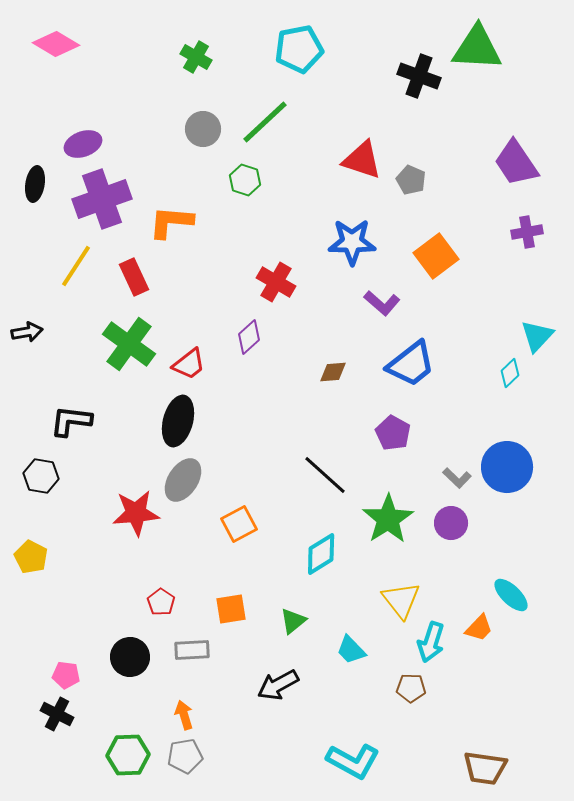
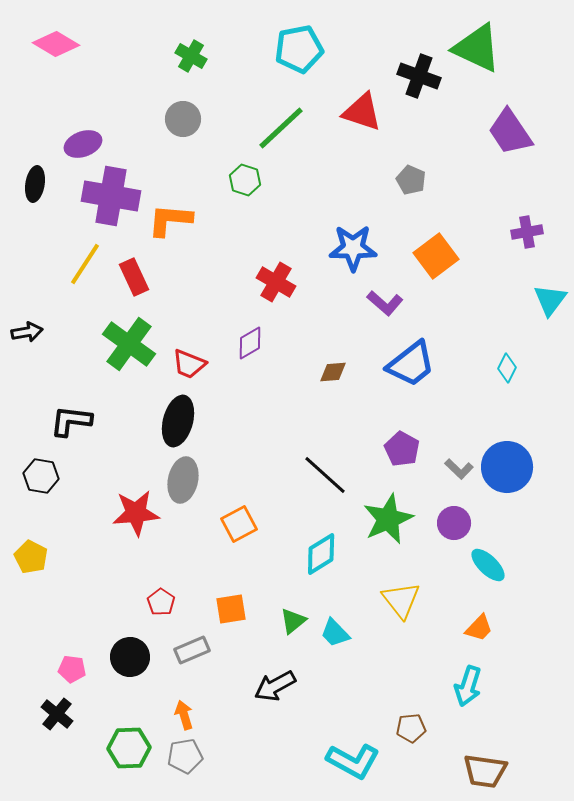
green triangle at (477, 48): rotated 22 degrees clockwise
green cross at (196, 57): moved 5 px left, 1 px up
green line at (265, 122): moved 16 px right, 6 px down
gray circle at (203, 129): moved 20 px left, 10 px up
red triangle at (362, 160): moved 48 px up
purple trapezoid at (516, 163): moved 6 px left, 31 px up
purple cross at (102, 199): moved 9 px right, 3 px up; rotated 30 degrees clockwise
orange L-shape at (171, 222): moved 1 px left, 2 px up
blue star at (352, 242): moved 1 px right, 6 px down
yellow line at (76, 266): moved 9 px right, 2 px up
purple L-shape at (382, 303): moved 3 px right
cyan triangle at (537, 336): moved 13 px right, 36 px up; rotated 6 degrees counterclockwise
purple diamond at (249, 337): moved 1 px right, 6 px down; rotated 12 degrees clockwise
red trapezoid at (189, 364): rotated 60 degrees clockwise
cyan diamond at (510, 373): moved 3 px left, 5 px up; rotated 20 degrees counterclockwise
purple pentagon at (393, 433): moved 9 px right, 16 px down
gray L-shape at (457, 478): moved 2 px right, 9 px up
gray ellipse at (183, 480): rotated 21 degrees counterclockwise
green star at (388, 519): rotated 9 degrees clockwise
purple circle at (451, 523): moved 3 px right
cyan ellipse at (511, 595): moved 23 px left, 30 px up
cyan arrow at (431, 642): moved 37 px right, 44 px down
gray rectangle at (192, 650): rotated 20 degrees counterclockwise
cyan trapezoid at (351, 650): moved 16 px left, 17 px up
pink pentagon at (66, 675): moved 6 px right, 6 px up
black arrow at (278, 685): moved 3 px left, 1 px down
brown pentagon at (411, 688): moved 40 px down; rotated 8 degrees counterclockwise
black cross at (57, 714): rotated 12 degrees clockwise
green hexagon at (128, 755): moved 1 px right, 7 px up
brown trapezoid at (485, 768): moved 3 px down
